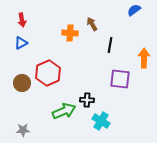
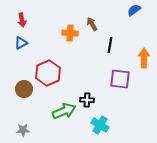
brown circle: moved 2 px right, 6 px down
cyan cross: moved 1 px left, 4 px down
